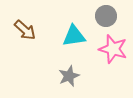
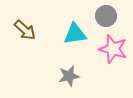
cyan triangle: moved 1 px right, 2 px up
gray star: rotated 10 degrees clockwise
